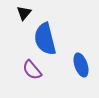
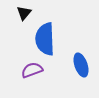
blue semicircle: rotated 12 degrees clockwise
purple semicircle: rotated 110 degrees clockwise
